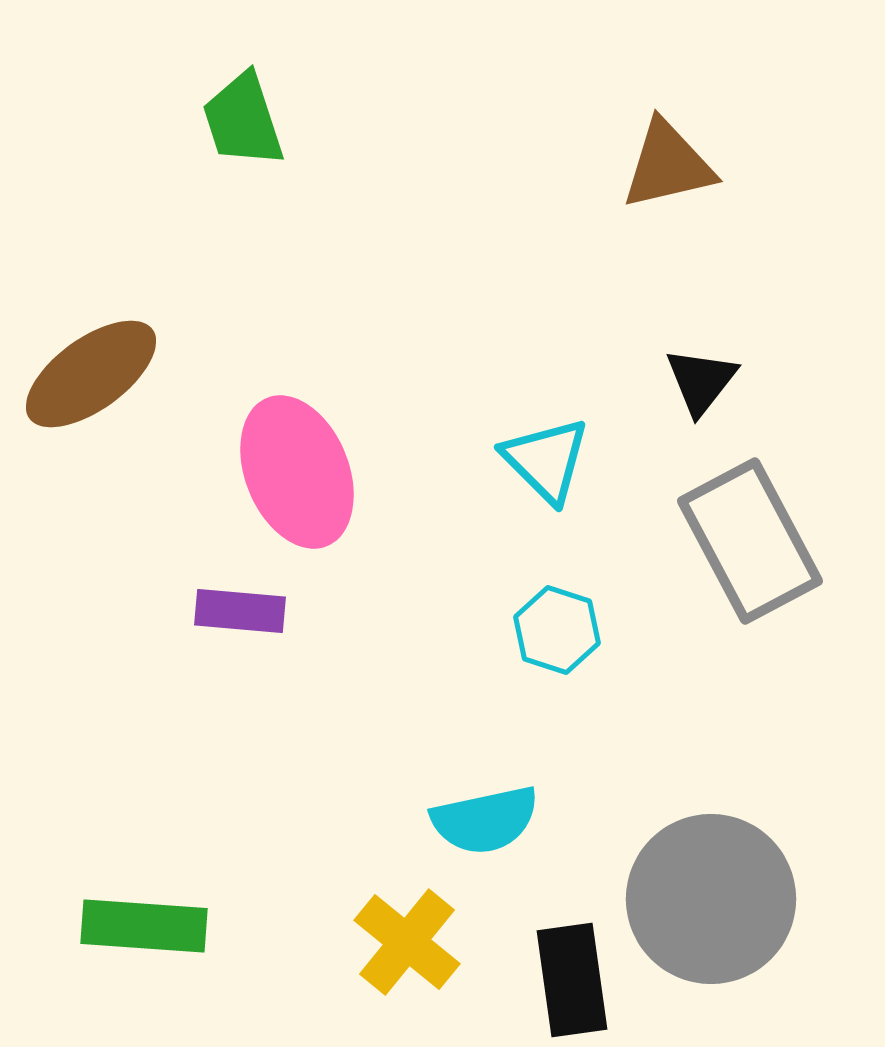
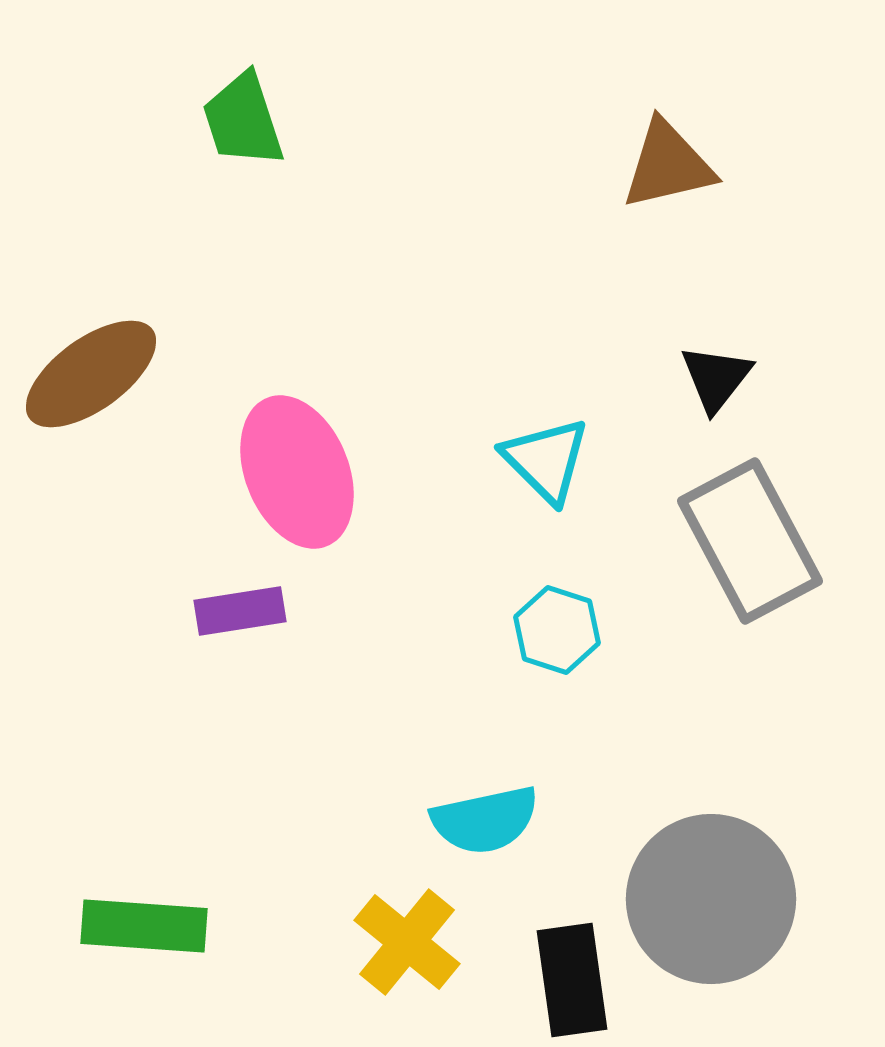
black triangle: moved 15 px right, 3 px up
purple rectangle: rotated 14 degrees counterclockwise
